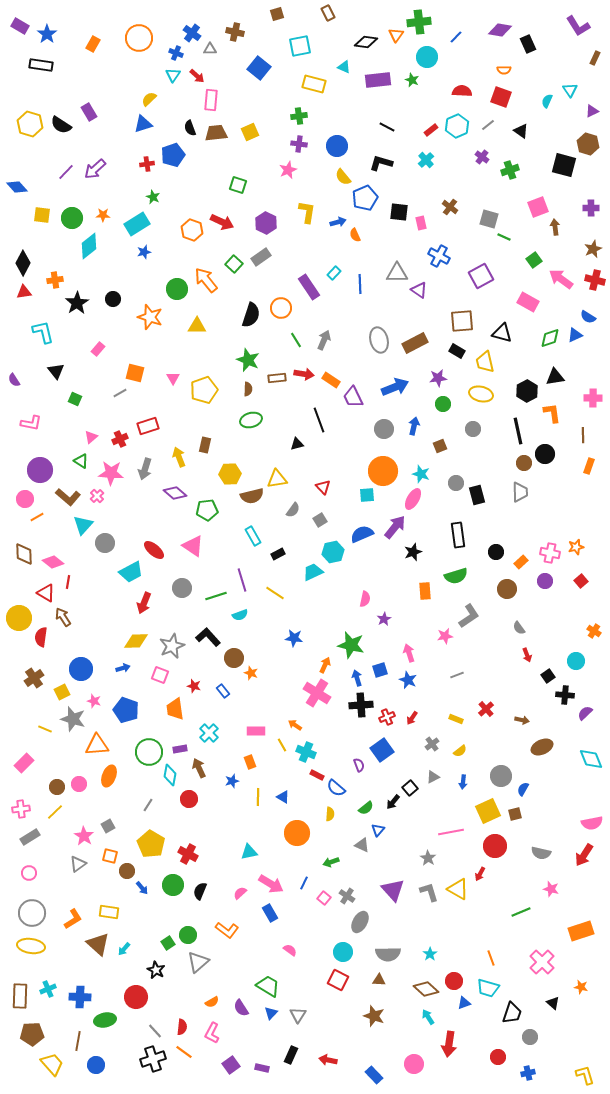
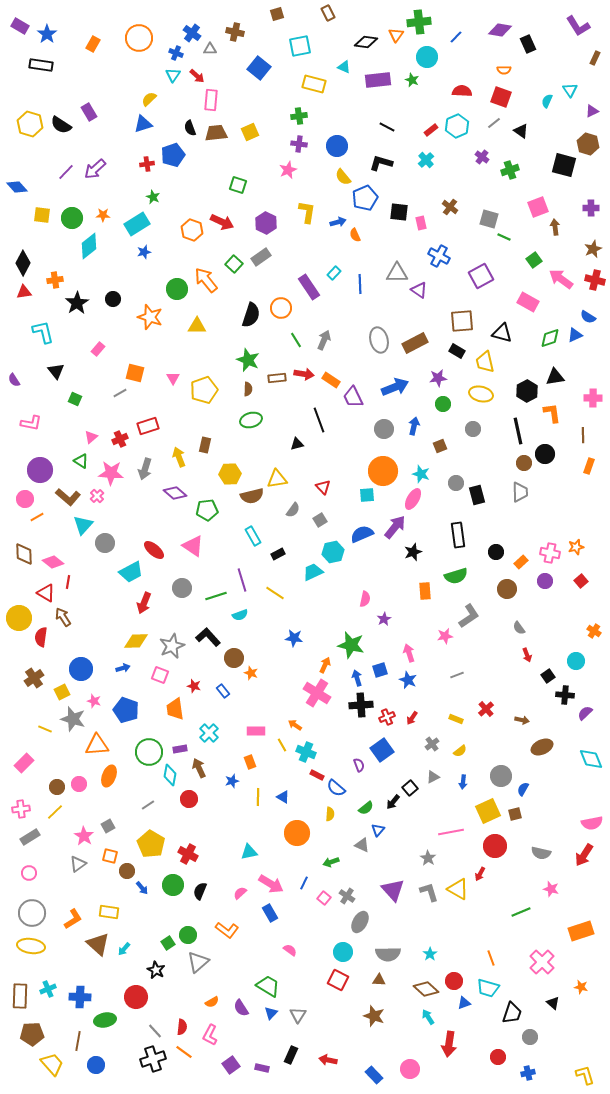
gray line at (488, 125): moved 6 px right, 2 px up
gray line at (148, 805): rotated 24 degrees clockwise
pink L-shape at (212, 1033): moved 2 px left, 2 px down
pink circle at (414, 1064): moved 4 px left, 5 px down
